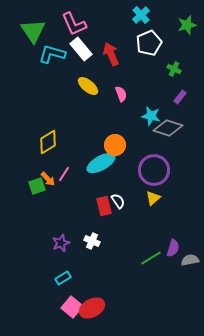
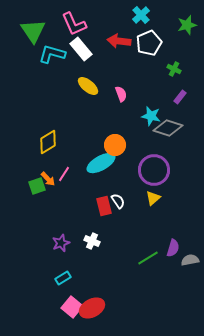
red arrow: moved 8 px right, 13 px up; rotated 60 degrees counterclockwise
green line: moved 3 px left
